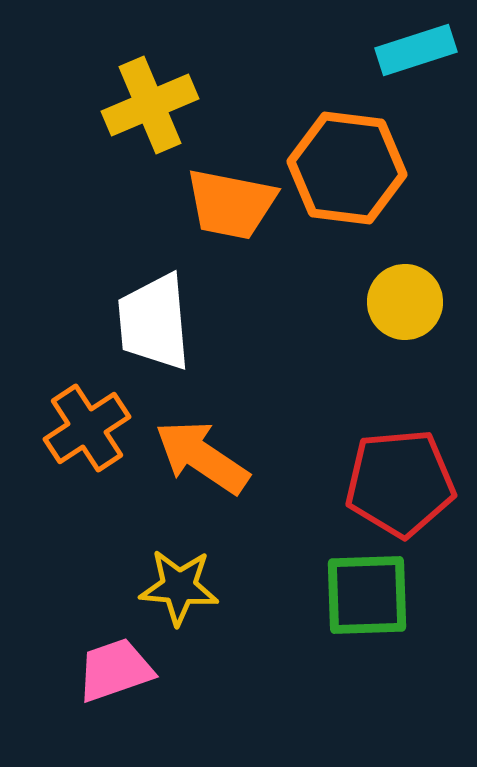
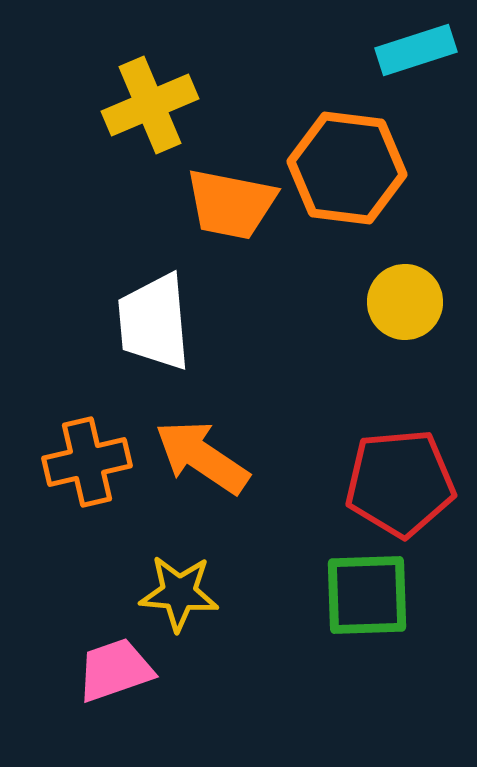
orange cross: moved 34 px down; rotated 20 degrees clockwise
yellow star: moved 6 px down
